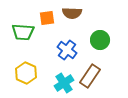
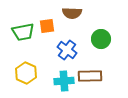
orange square: moved 8 px down
green trapezoid: rotated 15 degrees counterclockwise
green circle: moved 1 px right, 1 px up
brown rectangle: rotated 55 degrees clockwise
cyan cross: moved 2 px up; rotated 30 degrees clockwise
